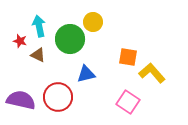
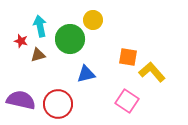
yellow circle: moved 2 px up
cyan arrow: moved 1 px right
red star: moved 1 px right
brown triangle: rotated 42 degrees counterclockwise
yellow L-shape: moved 1 px up
red circle: moved 7 px down
pink square: moved 1 px left, 1 px up
